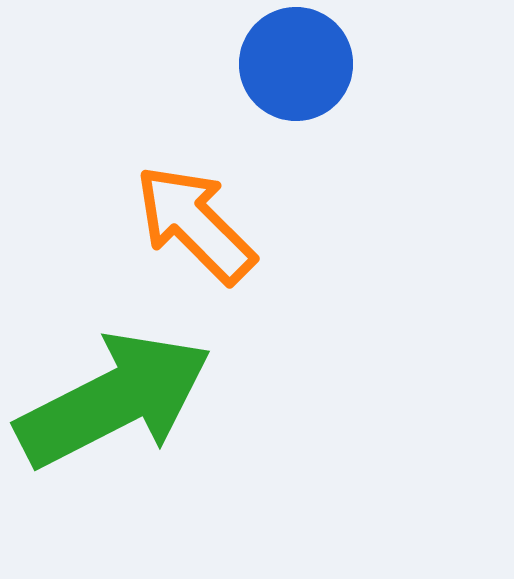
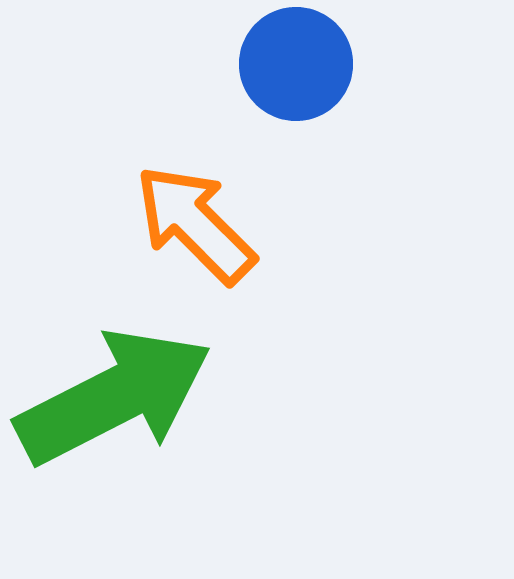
green arrow: moved 3 px up
